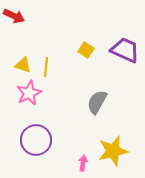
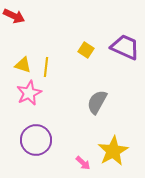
purple trapezoid: moved 3 px up
yellow star: rotated 16 degrees counterclockwise
pink arrow: rotated 126 degrees clockwise
